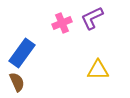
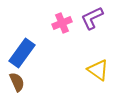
yellow triangle: rotated 35 degrees clockwise
